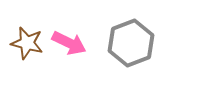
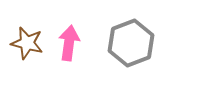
pink arrow: rotated 108 degrees counterclockwise
